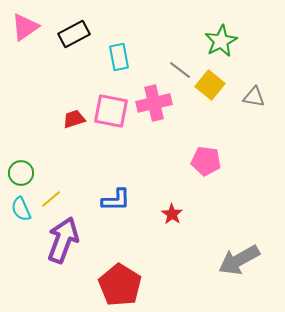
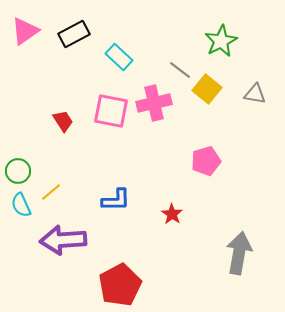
pink triangle: moved 4 px down
cyan rectangle: rotated 36 degrees counterclockwise
yellow square: moved 3 px left, 4 px down
gray triangle: moved 1 px right, 3 px up
red trapezoid: moved 11 px left, 2 px down; rotated 75 degrees clockwise
pink pentagon: rotated 24 degrees counterclockwise
green circle: moved 3 px left, 2 px up
yellow line: moved 7 px up
cyan semicircle: moved 4 px up
purple arrow: rotated 114 degrees counterclockwise
gray arrow: moved 7 px up; rotated 129 degrees clockwise
red pentagon: rotated 12 degrees clockwise
